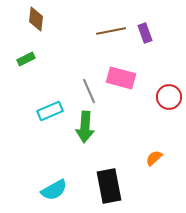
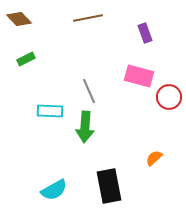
brown diamond: moved 17 px left; rotated 50 degrees counterclockwise
brown line: moved 23 px left, 13 px up
pink rectangle: moved 18 px right, 2 px up
cyan rectangle: rotated 25 degrees clockwise
